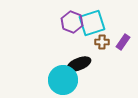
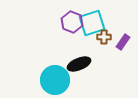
brown cross: moved 2 px right, 5 px up
cyan circle: moved 8 px left
